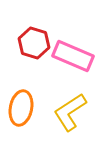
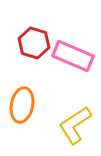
orange ellipse: moved 1 px right, 3 px up
yellow L-shape: moved 5 px right, 13 px down
